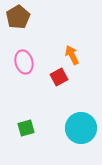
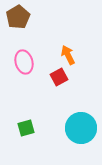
orange arrow: moved 4 px left
